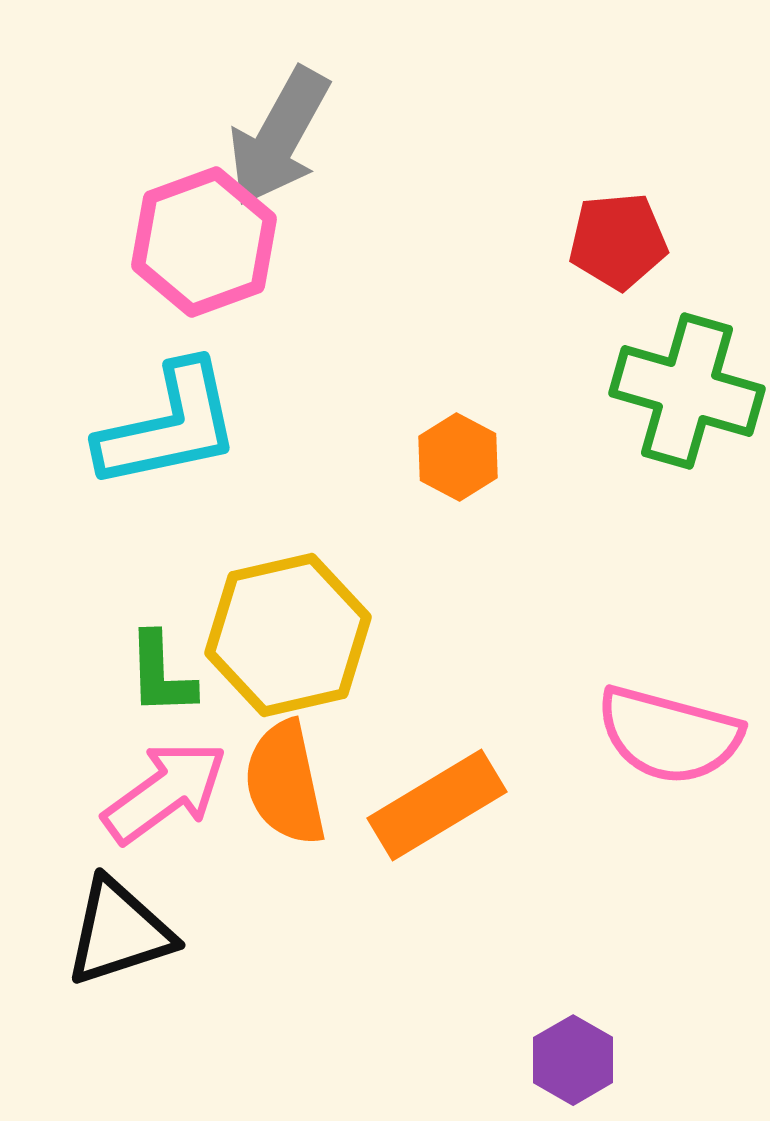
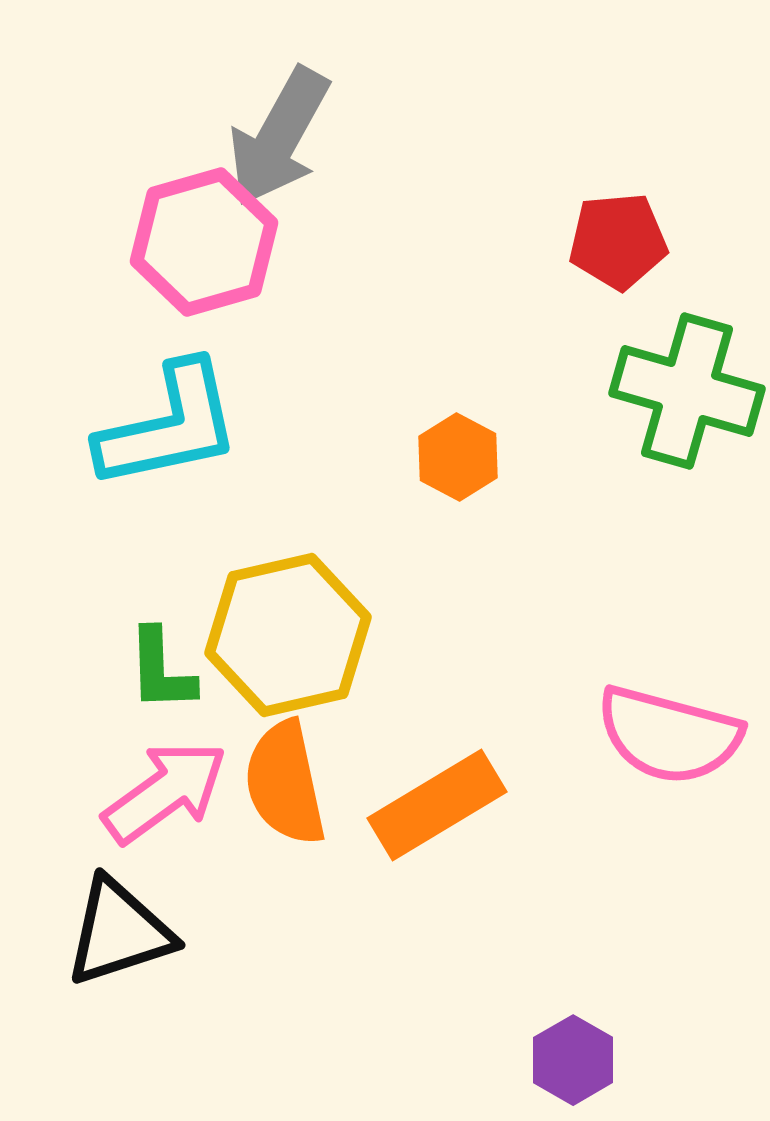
pink hexagon: rotated 4 degrees clockwise
green L-shape: moved 4 px up
